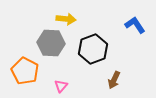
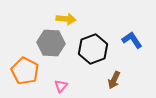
blue L-shape: moved 3 px left, 15 px down
